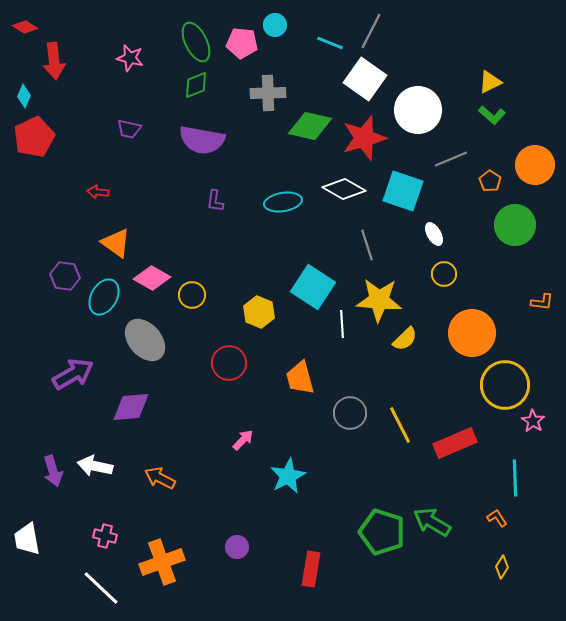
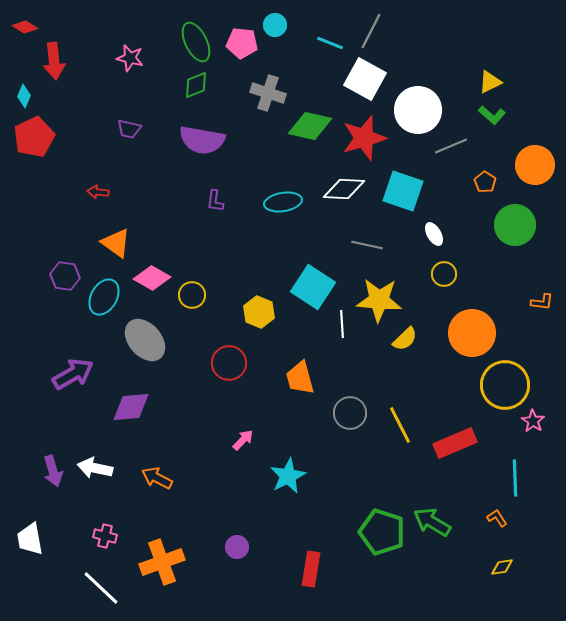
white square at (365, 79): rotated 6 degrees counterclockwise
gray cross at (268, 93): rotated 20 degrees clockwise
gray line at (451, 159): moved 13 px up
orange pentagon at (490, 181): moved 5 px left, 1 px down
white diamond at (344, 189): rotated 27 degrees counterclockwise
gray line at (367, 245): rotated 60 degrees counterclockwise
white arrow at (95, 466): moved 2 px down
orange arrow at (160, 478): moved 3 px left
white trapezoid at (27, 539): moved 3 px right
yellow diamond at (502, 567): rotated 50 degrees clockwise
